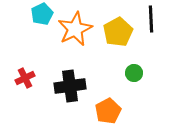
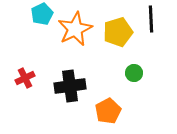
yellow pentagon: rotated 12 degrees clockwise
